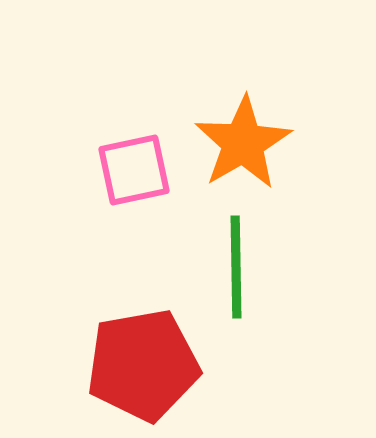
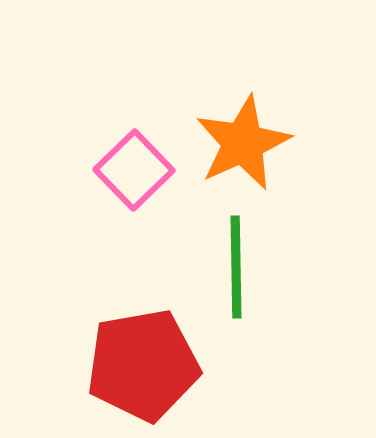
orange star: rotated 6 degrees clockwise
pink square: rotated 32 degrees counterclockwise
